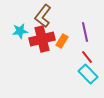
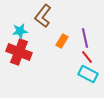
purple line: moved 6 px down
red cross: moved 23 px left, 13 px down; rotated 35 degrees clockwise
cyan rectangle: rotated 18 degrees counterclockwise
